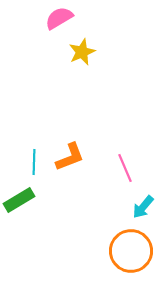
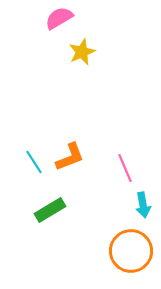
cyan line: rotated 35 degrees counterclockwise
green rectangle: moved 31 px right, 10 px down
cyan arrow: moved 2 px up; rotated 50 degrees counterclockwise
